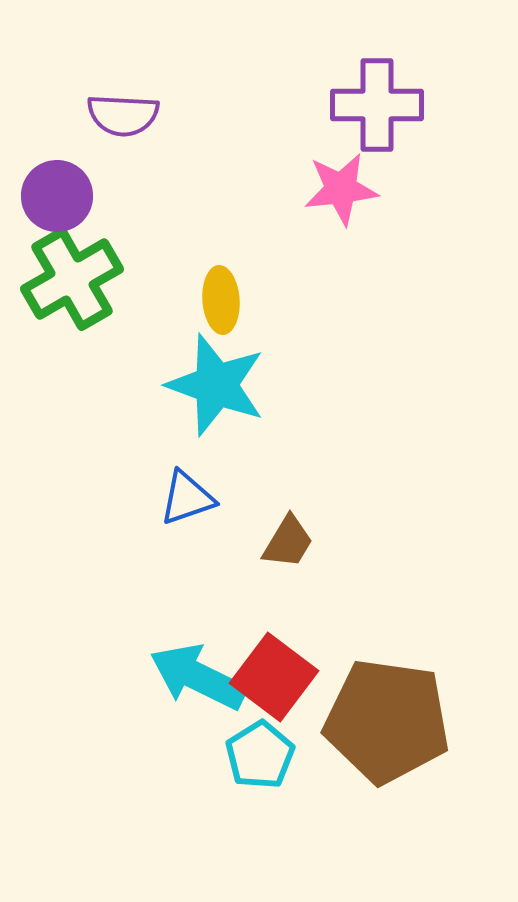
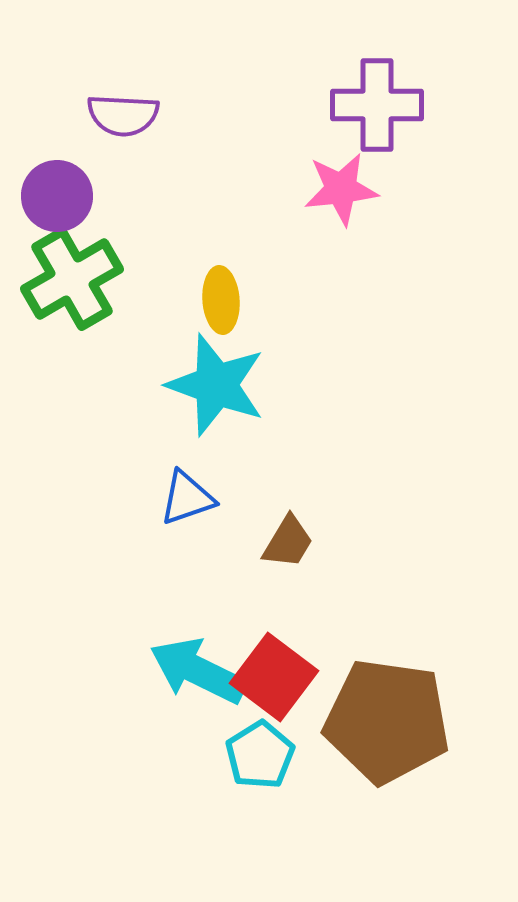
cyan arrow: moved 6 px up
